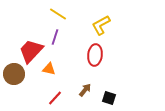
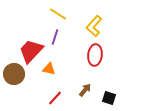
yellow L-shape: moved 7 px left, 1 px down; rotated 20 degrees counterclockwise
